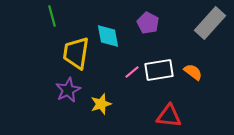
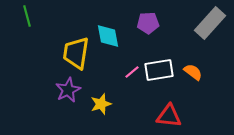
green line: moved 25 px left
purple pentagon: rotated 30 degrees counterclockwise
